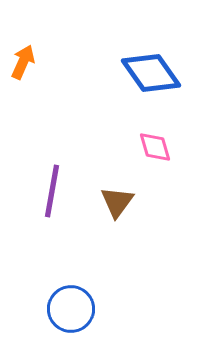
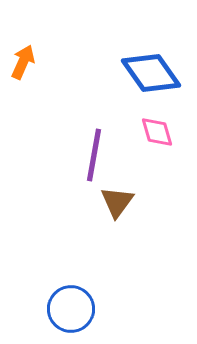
pink diamond: moved 2 px right, 15 px up
purple line: moved 42 px right, 36 px up
